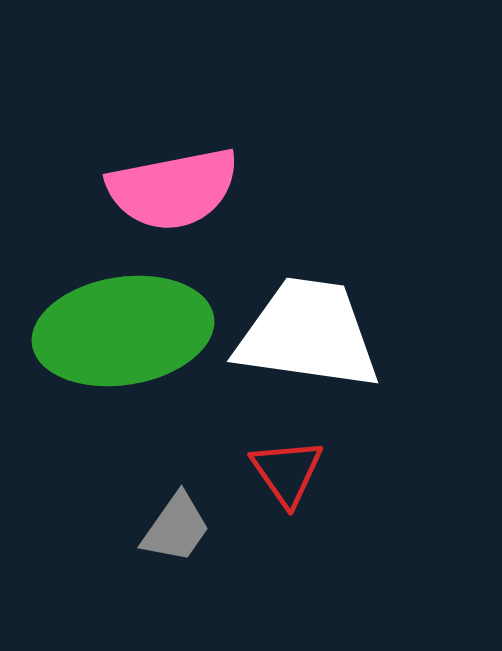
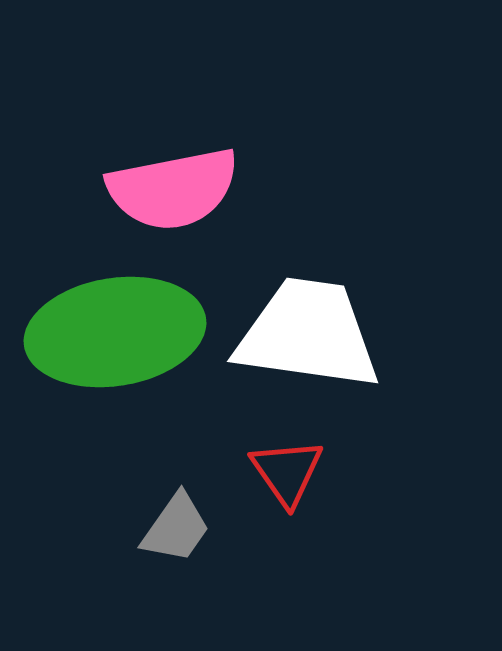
green ellipse: moved 8 px left, 1 px down
